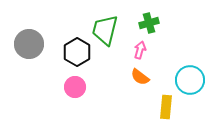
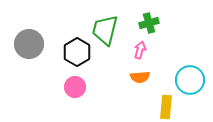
orange semicircle: rotated 42 degrees counterclockwise
